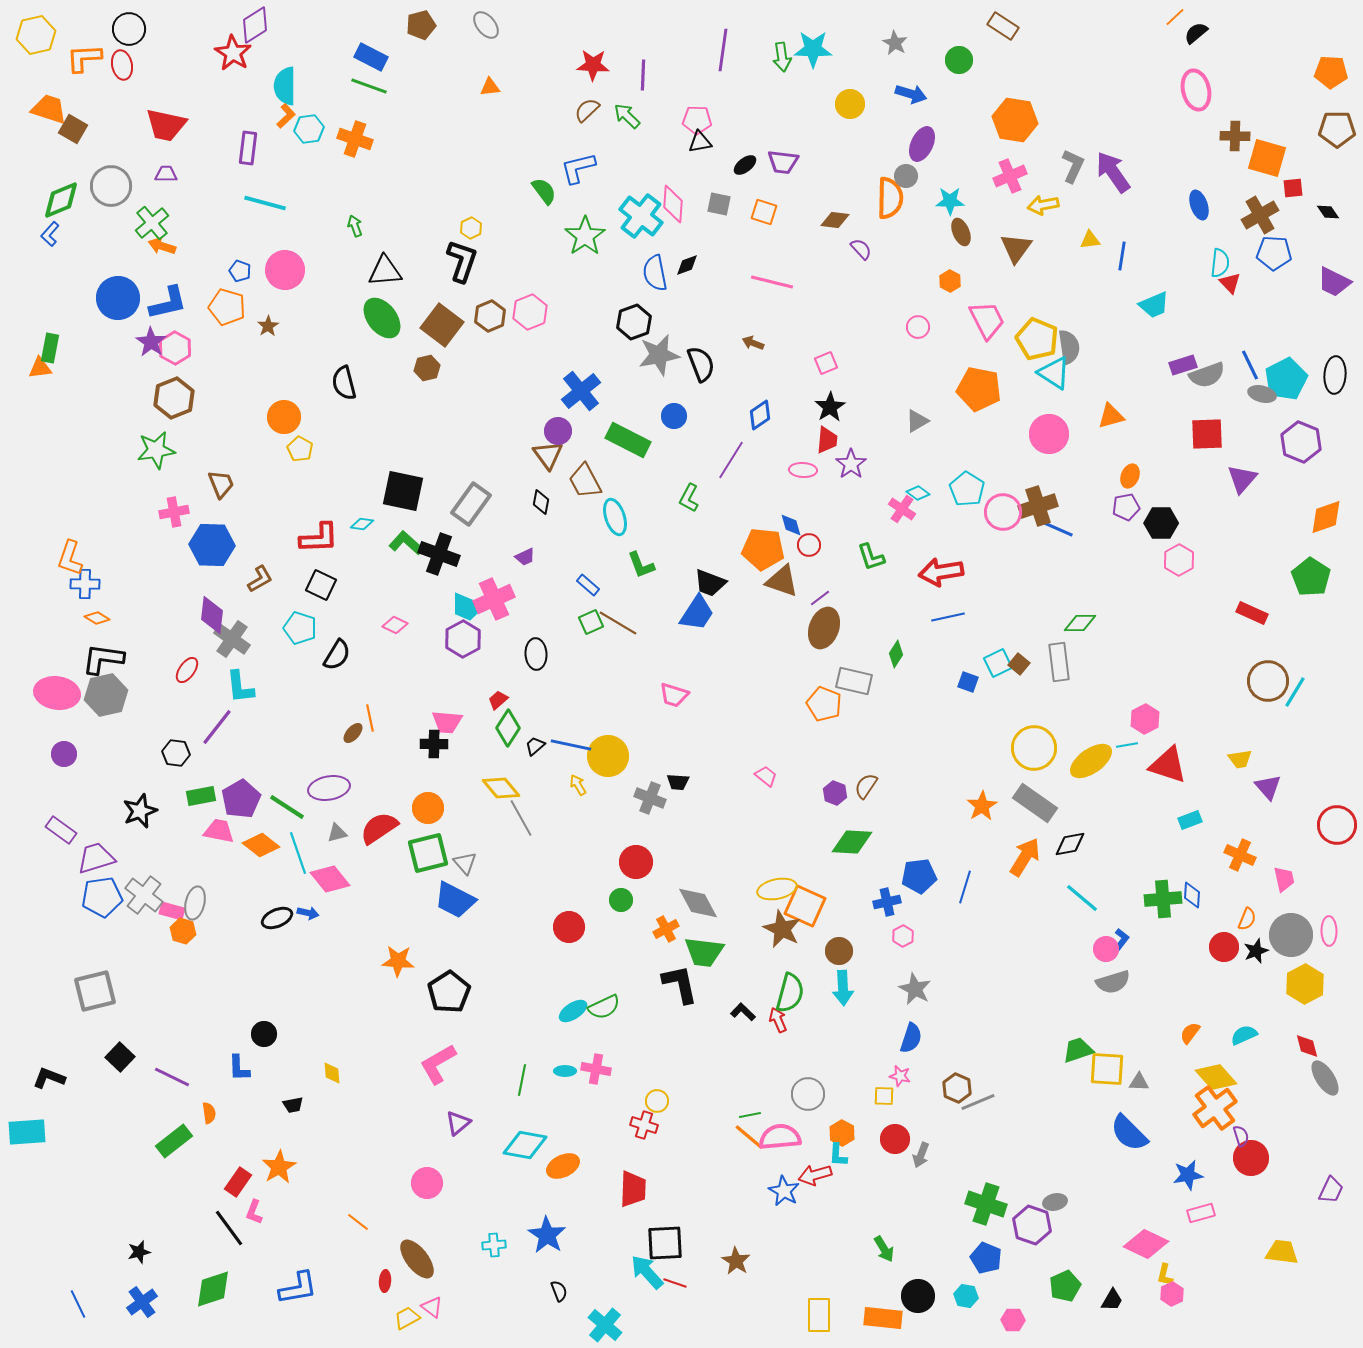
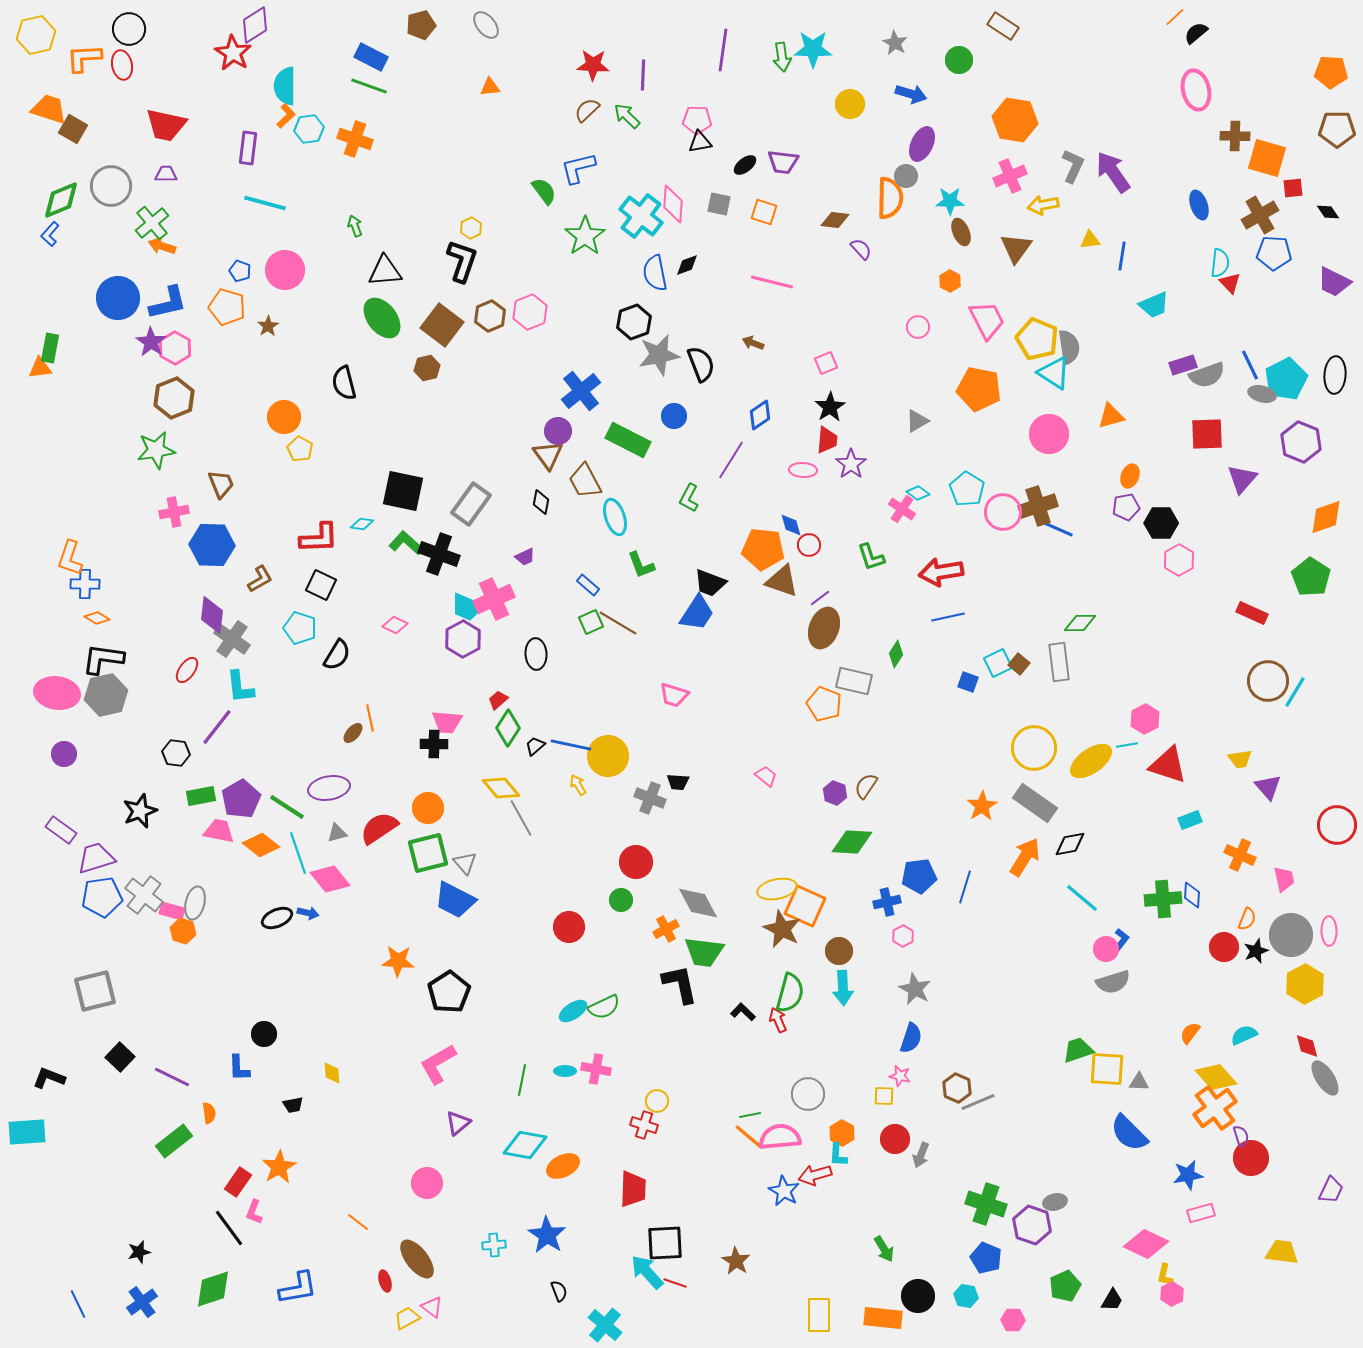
red ellipse at (385, 1281): rotated 20 degrees counterclockwise
